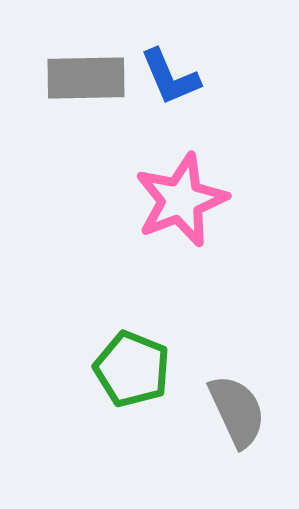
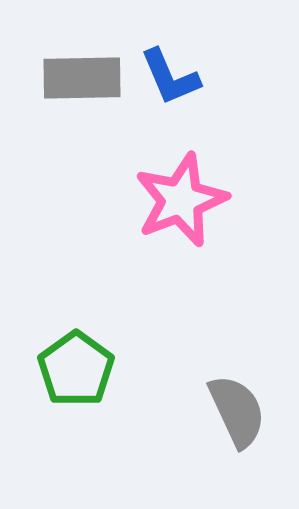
gray rectangle: moved 4 px left
green pentagon: moved 56 px left; rotated 14 degrees clockwise
